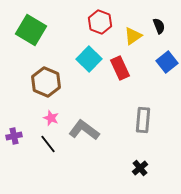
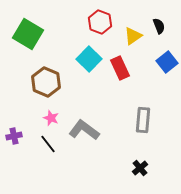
green square: moved 3 px left, 4 px down
